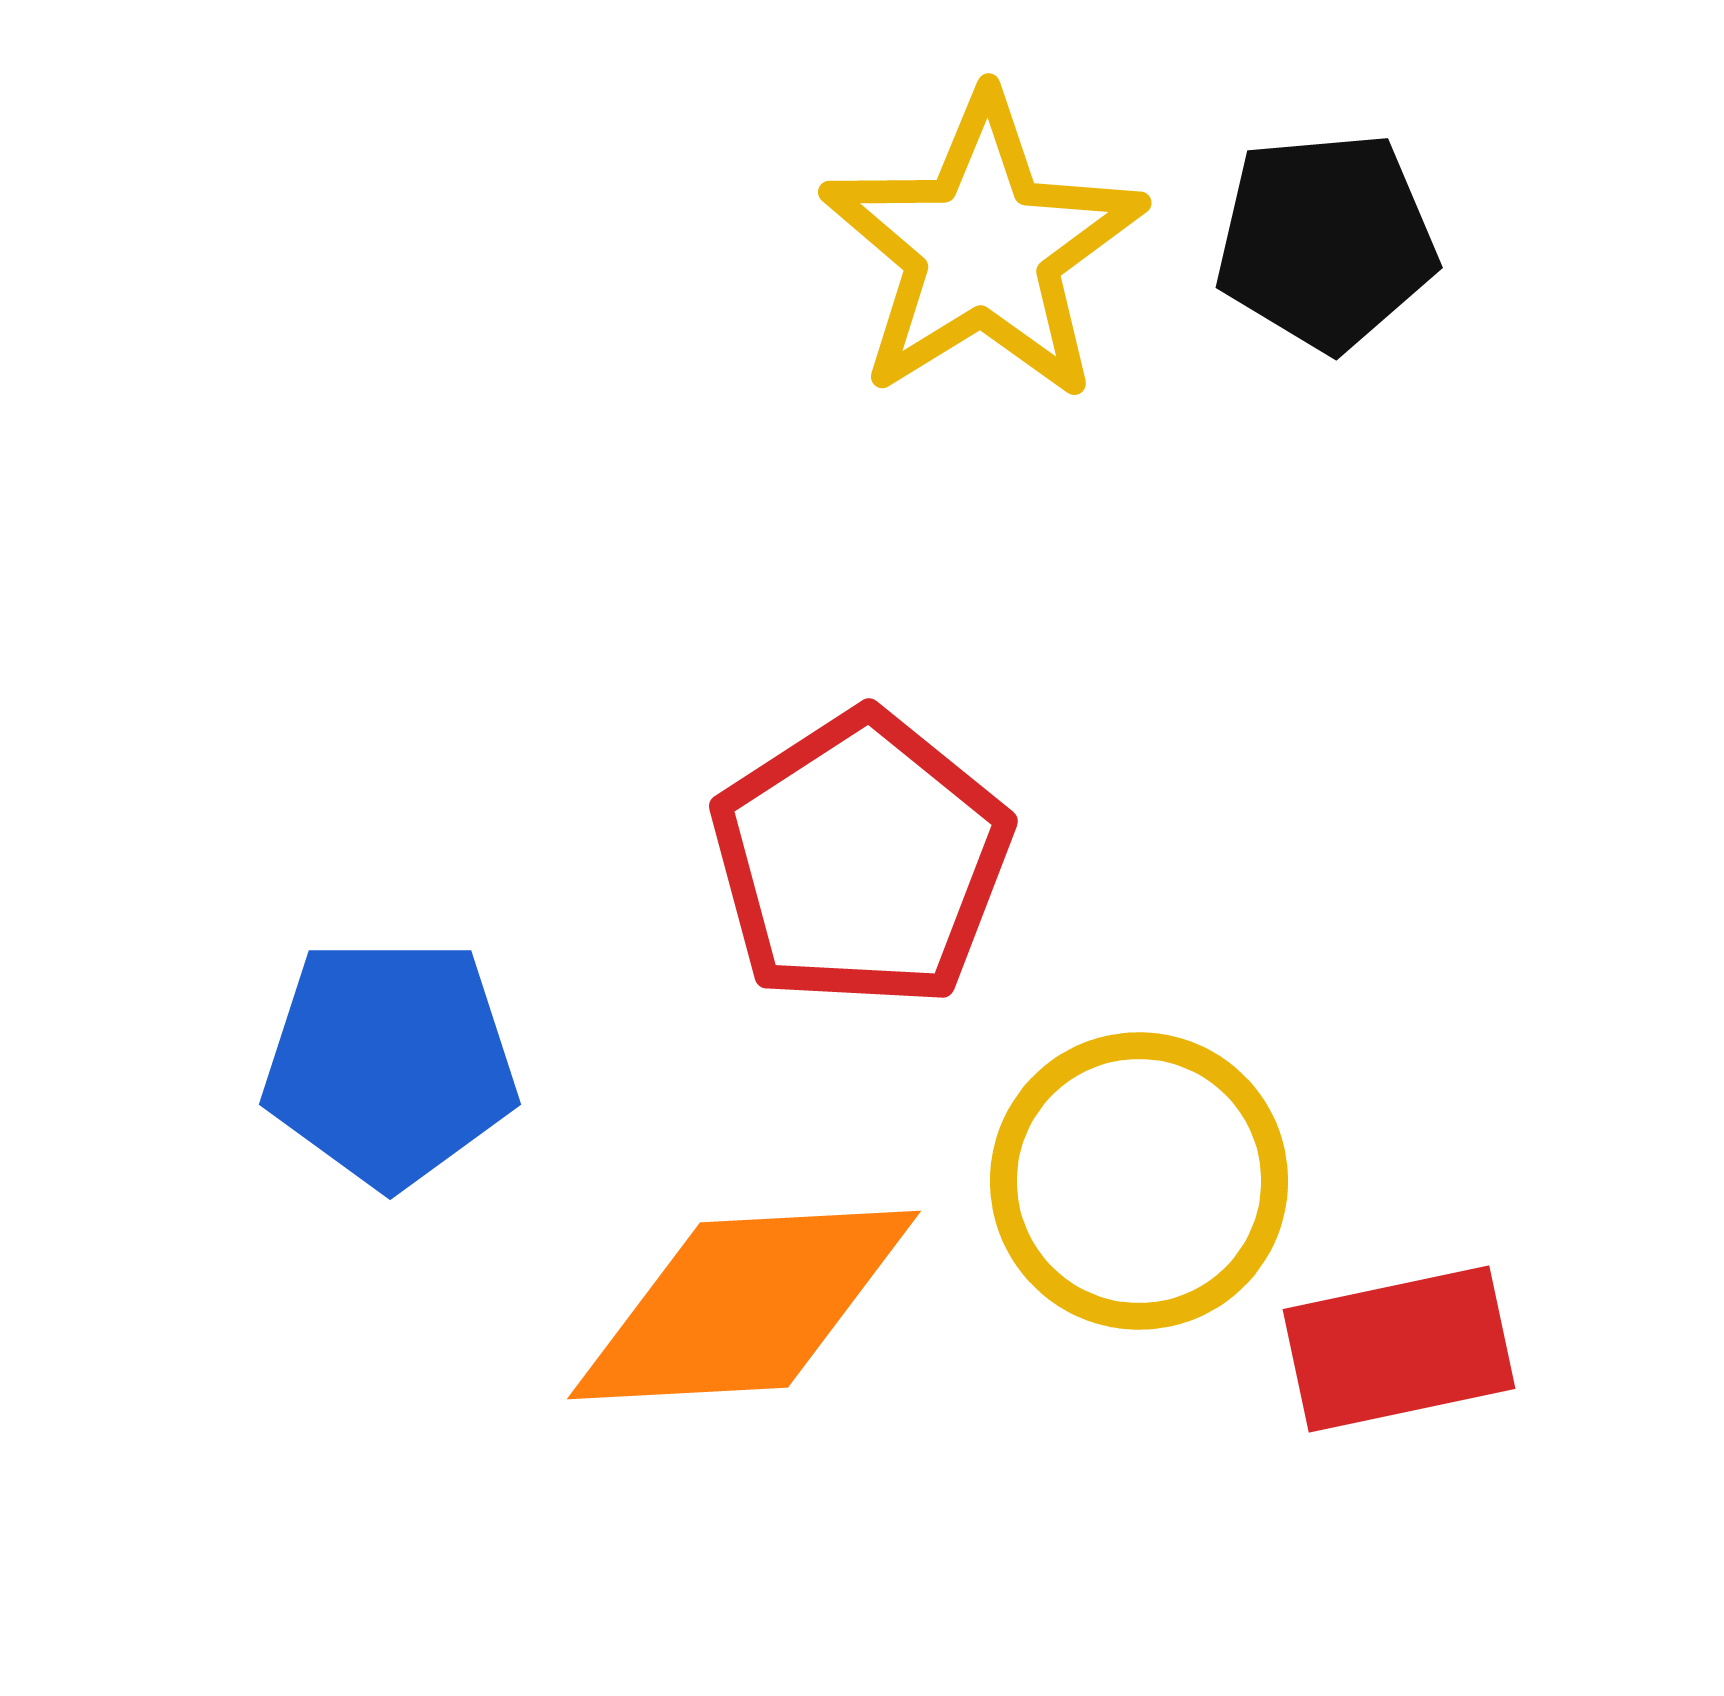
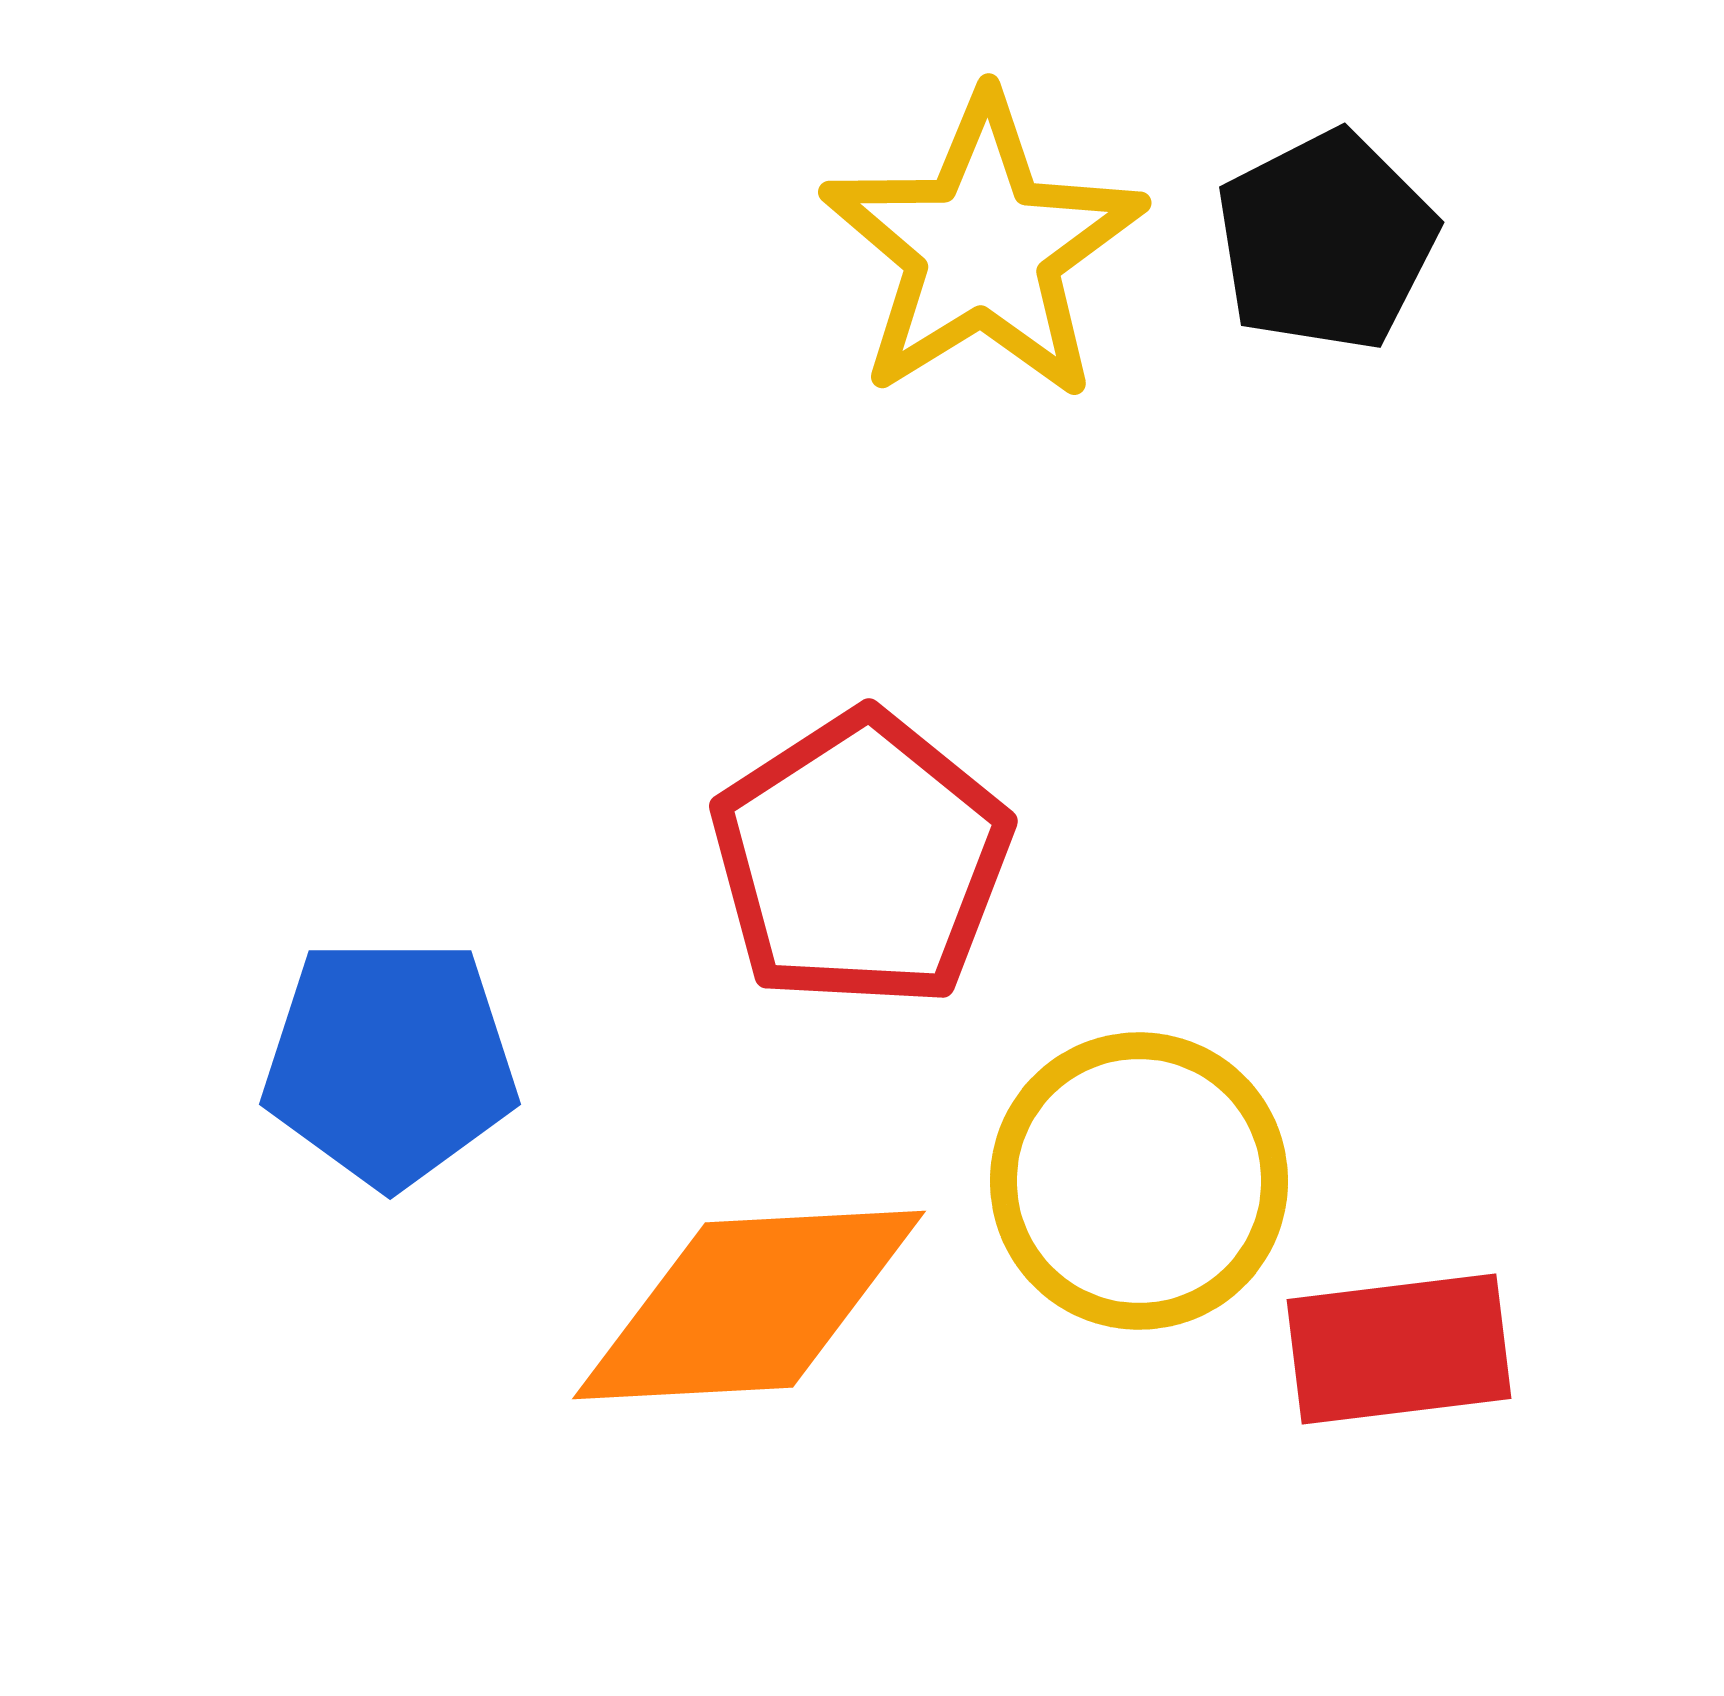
black pentagon: rotated 22 degrees counterclockwise
orange diamond: moved 5 px right
red rectangle: rotated 5 degrees clockwise
